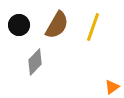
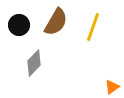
brown semicircle: moved 1 px left, 3 px up
gray diamond: moved 1 px left, 1 px down
